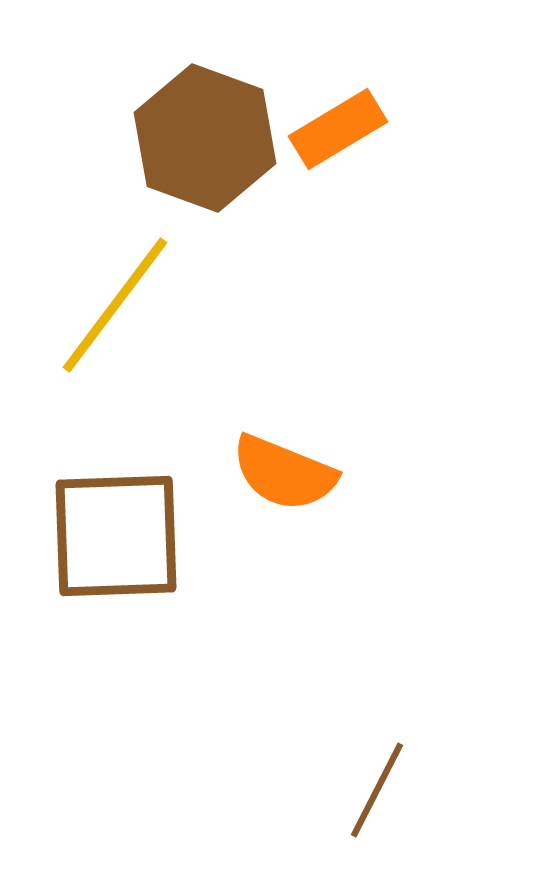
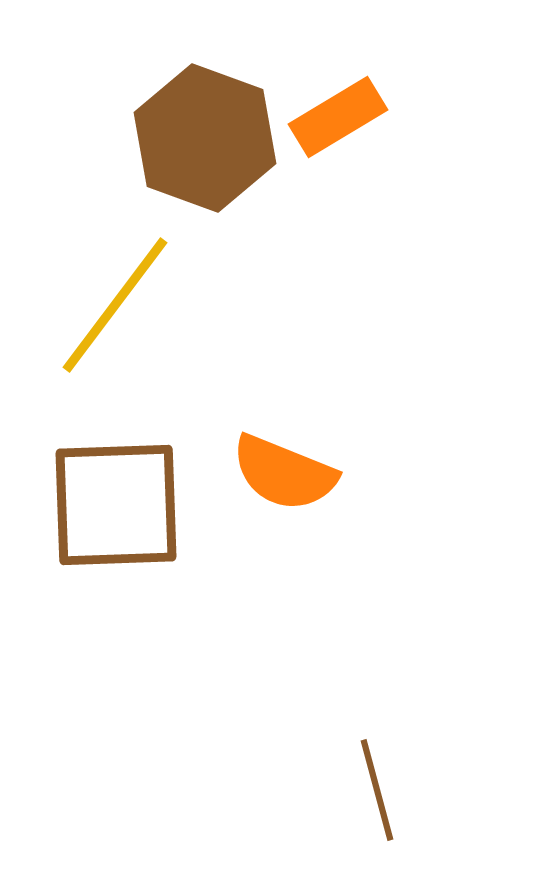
orange rectangle: moved 12 px up
brown square: moved 31 px up
brown line: rotated 42 degrees counterclockwise
